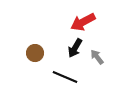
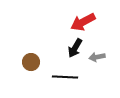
brown circle: moved 4 px left, 9 px down
gray arrow: rotated 63 degrees counterclockwise
black line: rotated 20 degrees counterclockwise
